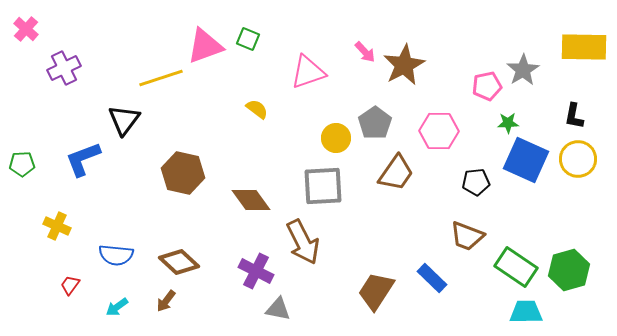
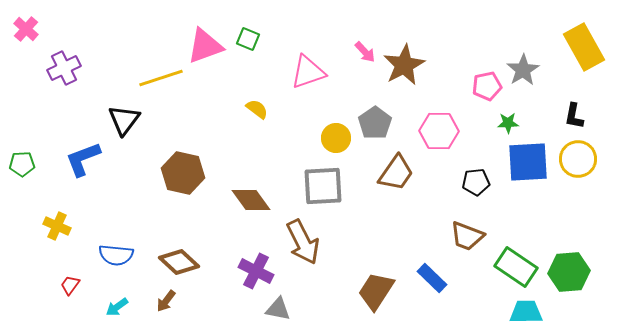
yellow rectangle at (584, 47): rotated 60 degrees clockwise
blue square at (526, 160): moved 2 px right, 2 px down; rotated 27 degrees counterclockwise
green hexagon at (569, 270): moved 2 px down; rotated 12 degrees clockwise
